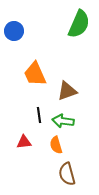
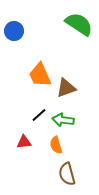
green semicircle: rotated 80 degrees counterclockwise
orange trapezoid: moved 5 px right, 1 px down
brown triangle: moved 1 px left, 3 px up
black line: rotated 56 degrees clockwise
green arrow: moved 1 px up
